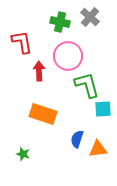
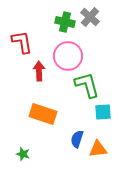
green cross: moved 5 px right
cyan square: moved 3 px down
